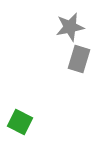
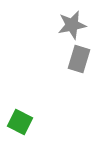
gray star: moved 2 px right, 2 px up
